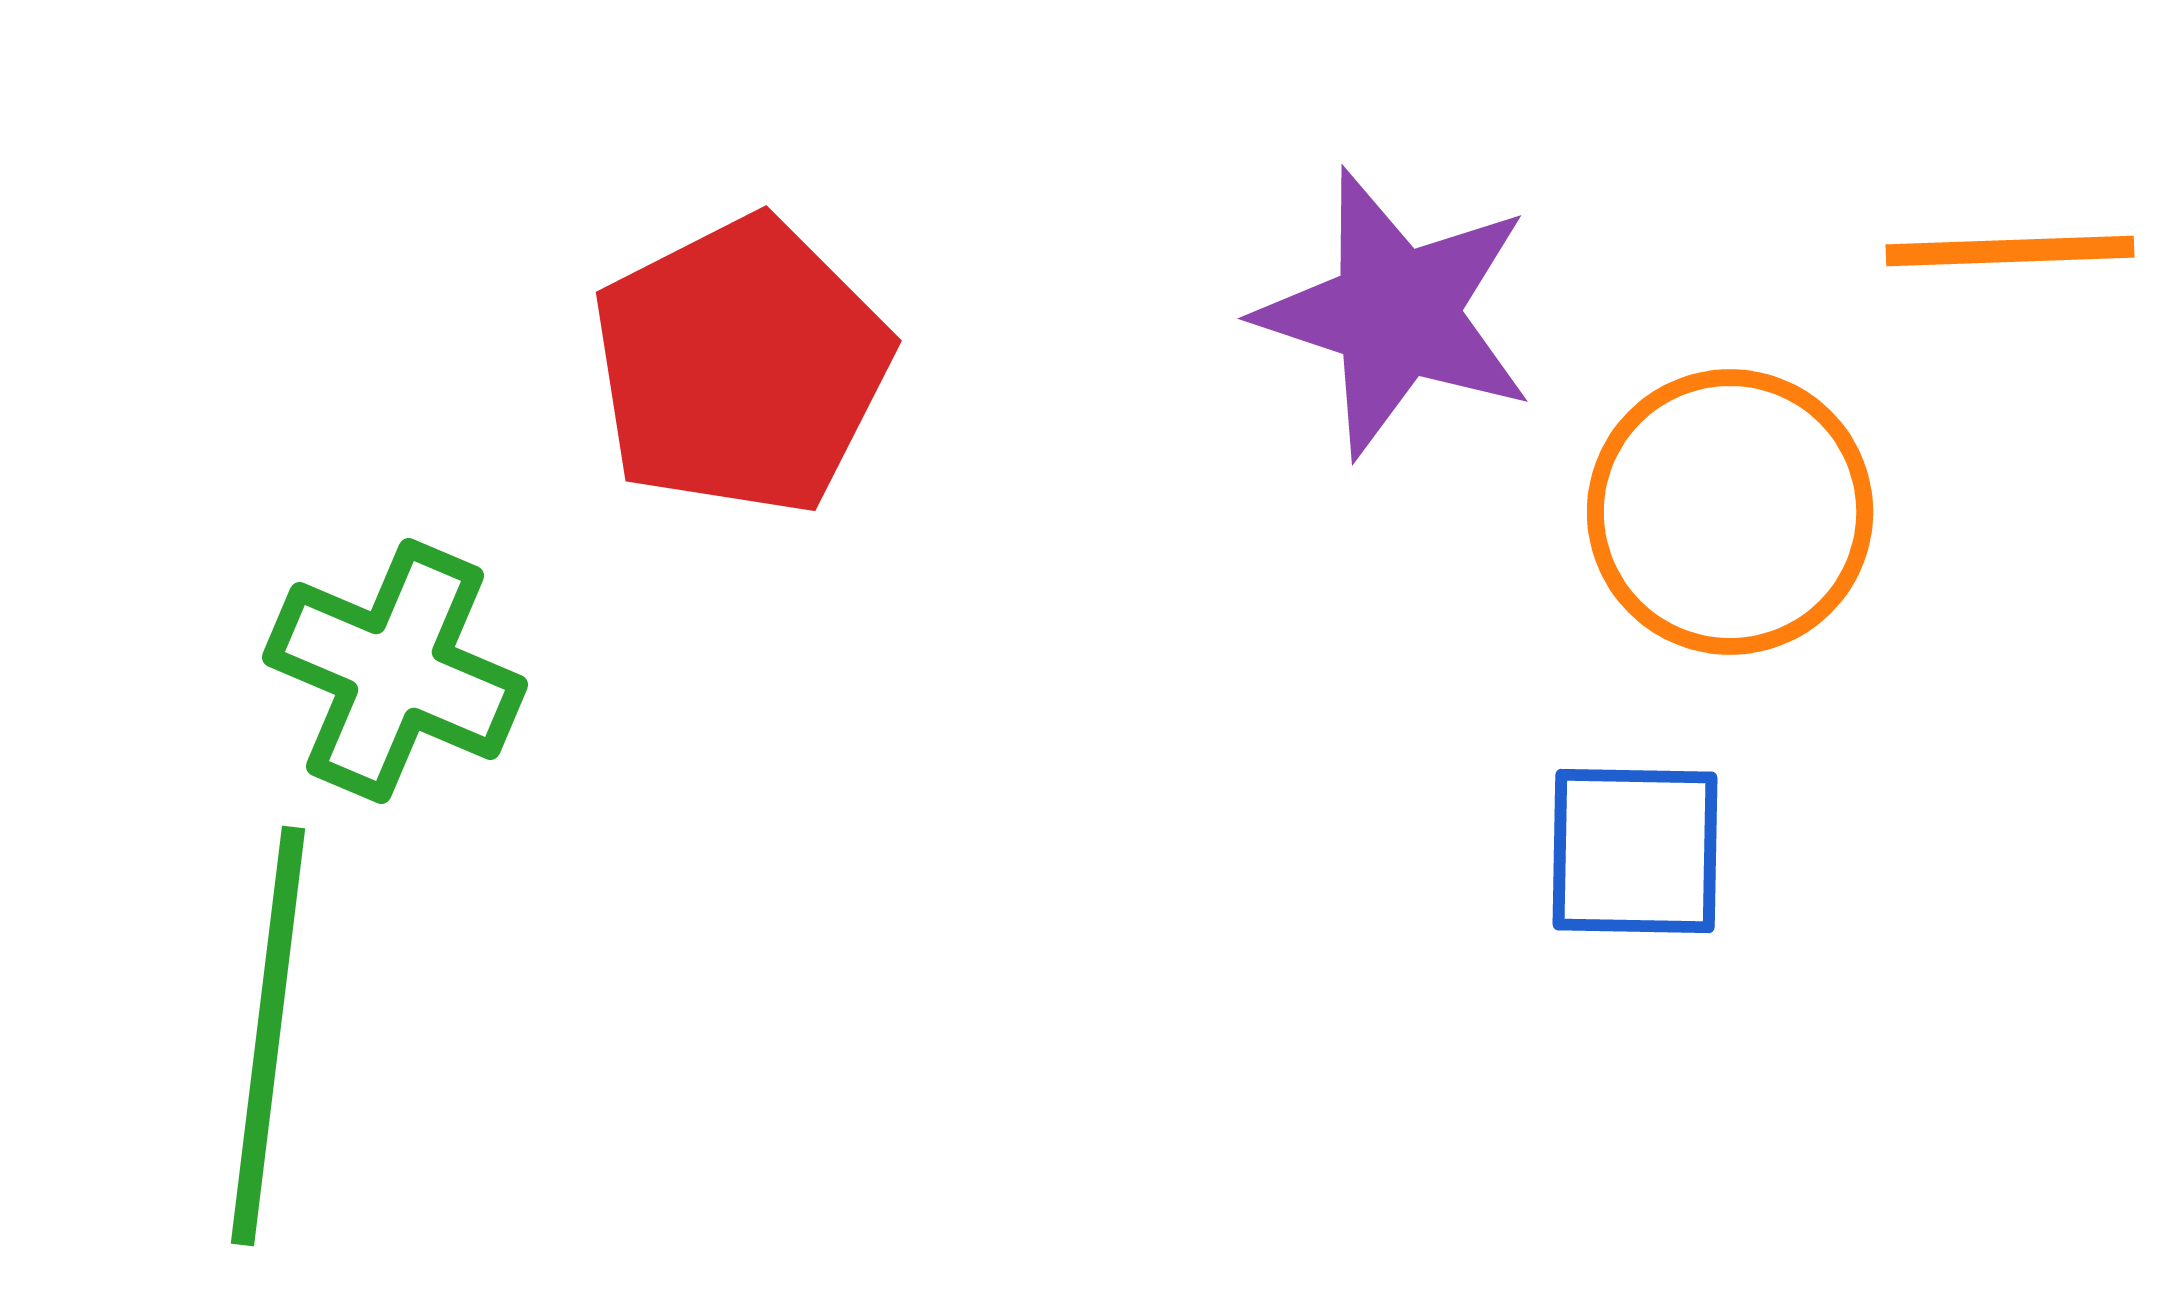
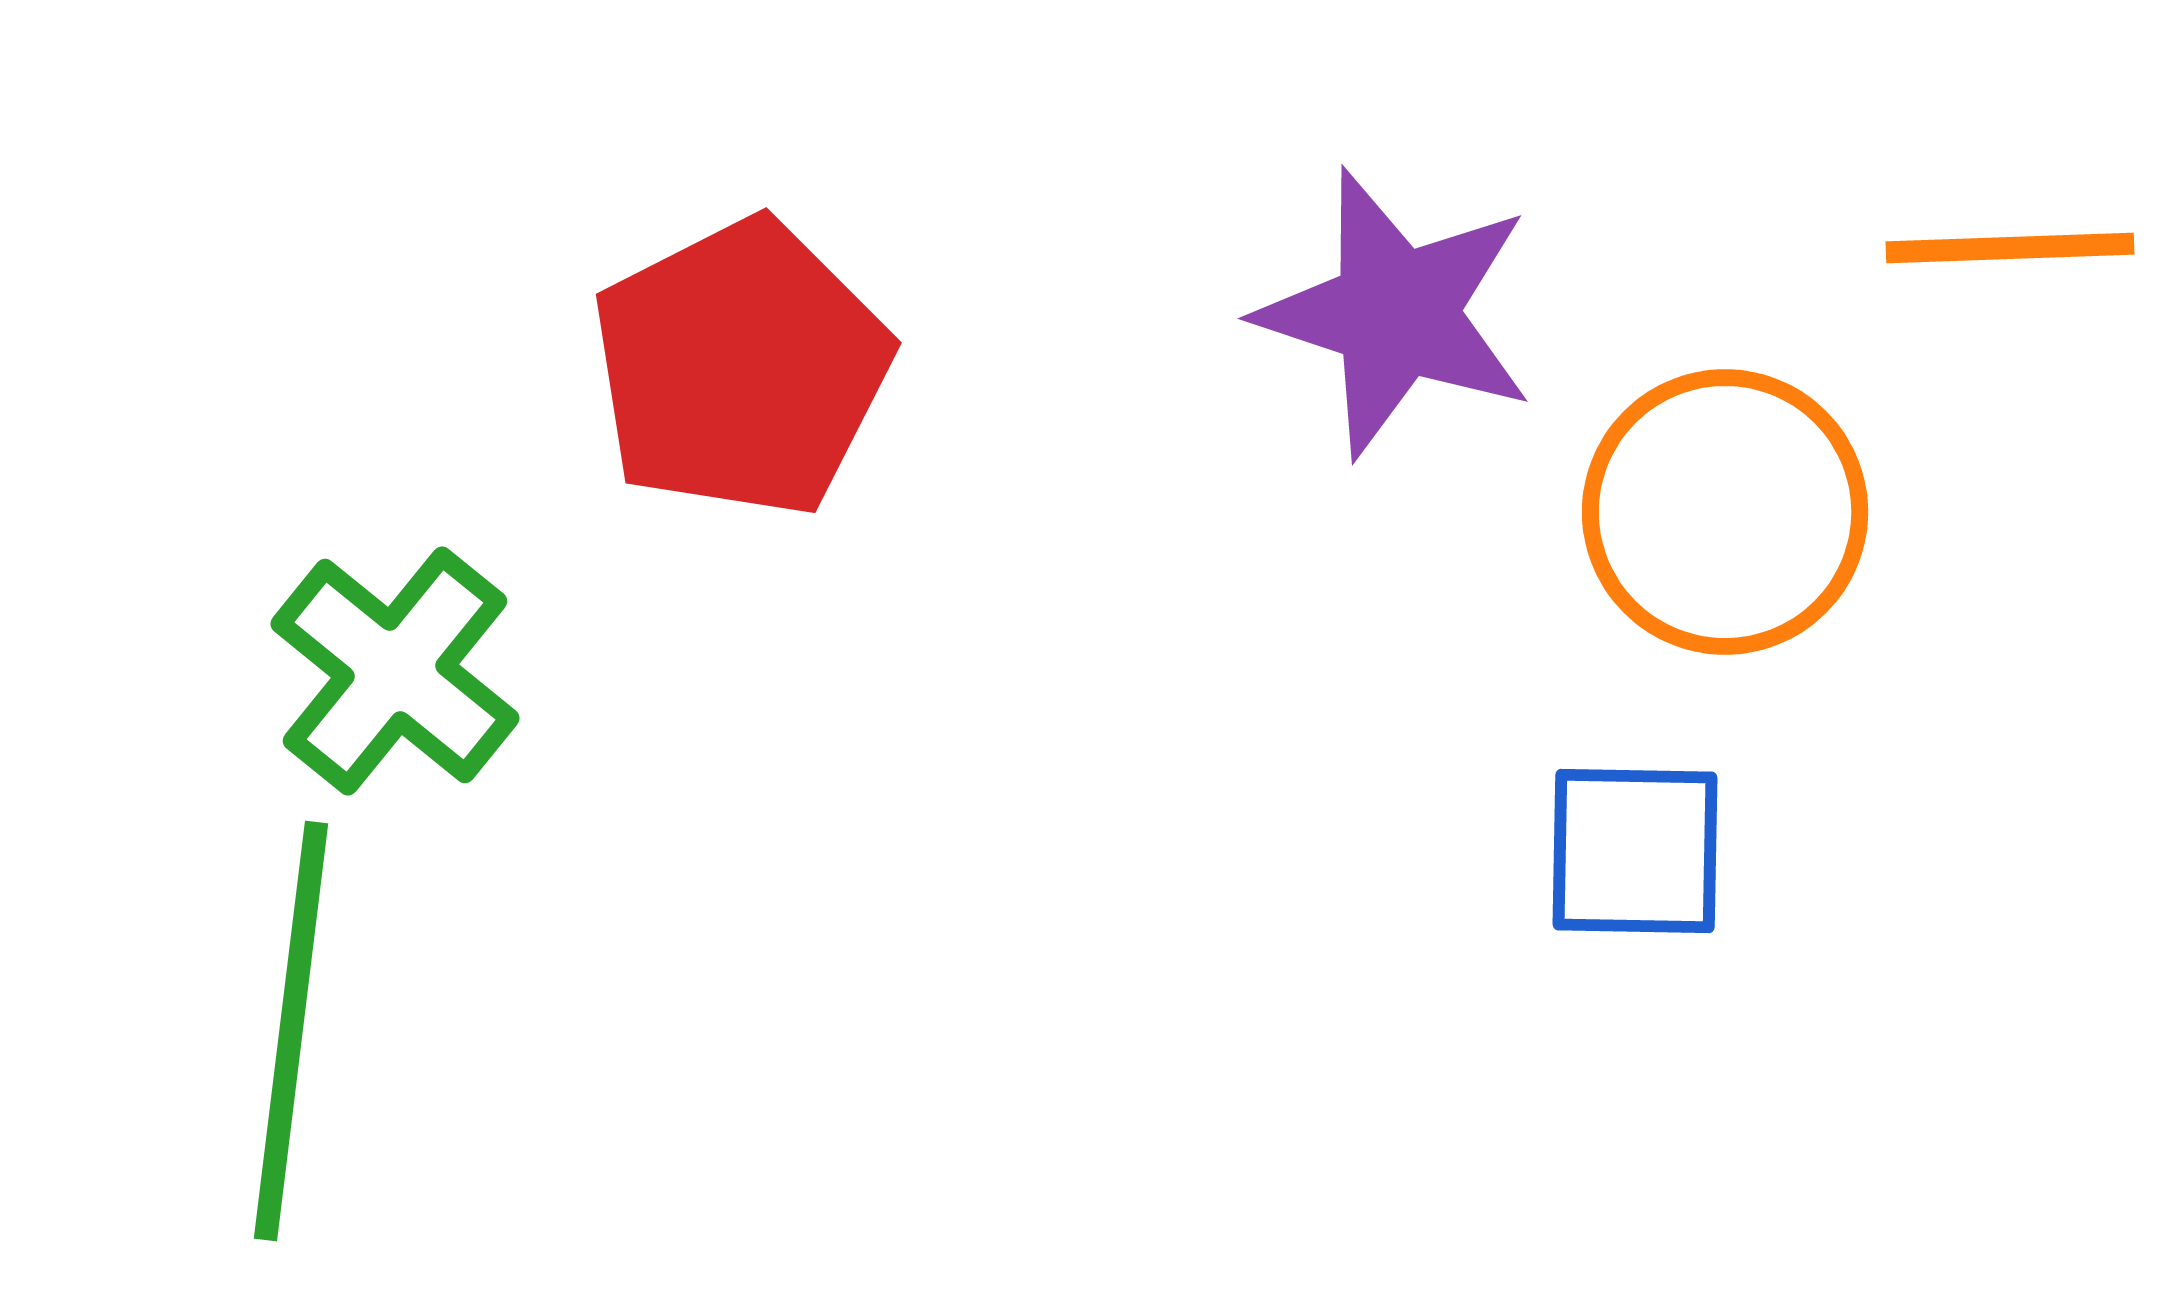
orange line: moved 3 px up
red pentagon: moved 2 px down
orange circle: moved 5 px left
green cross: rotated 16 degrees clockwise
green line: moved 23 px right, 5 px up
